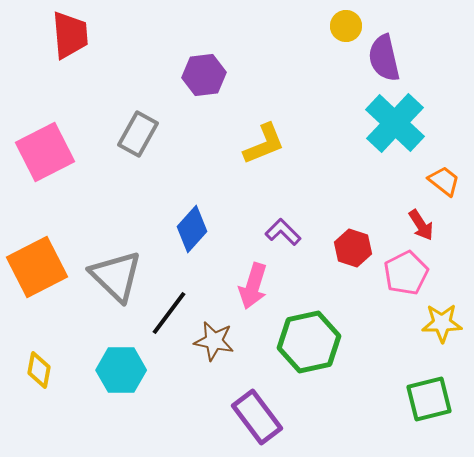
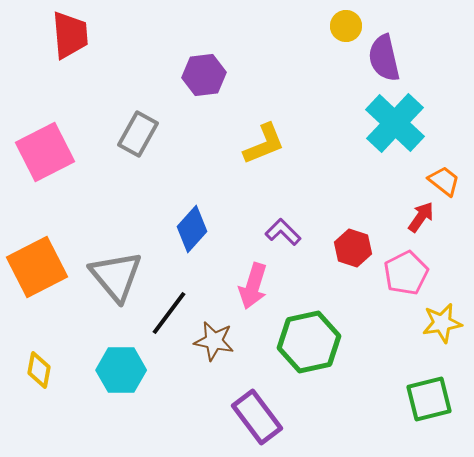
red arrow: moved 8 px up; rotated 112 degrees counterclockwise
gray triangle: rotated 6 degrees clockwise
yellow star: rotated 9 degrees counterclockwise
